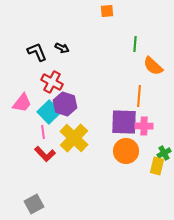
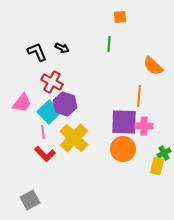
orange square: moved 13 px right, 6 px down
green line: moved 26 px left
orange circle: moved 3 px left, 2 px up
gray square: moved 4 px left, 4 px up
